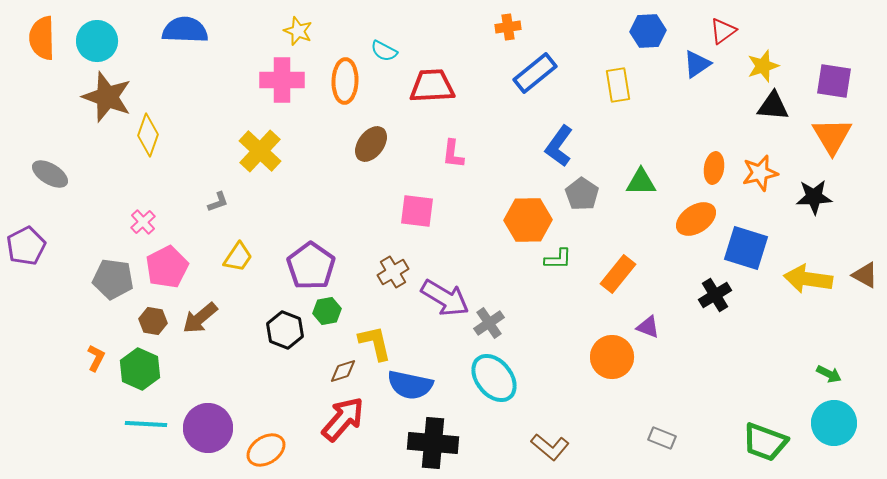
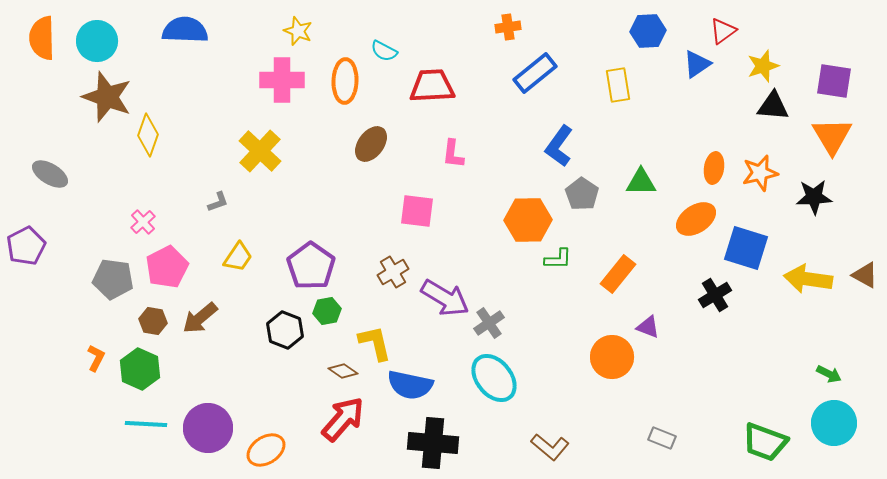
brown diamond at (343, 371): rotated 52 degrees clockwise
